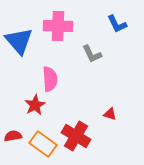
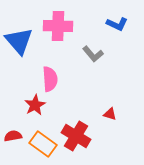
blue L-shape: rotated 40 degrees counterclockwise
gray L-shape: moved 1 px right; rotated 15 degrees counterclockwise
